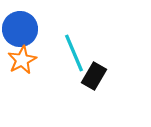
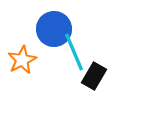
blue circle: moved 34 px right
cyan line: moved 1 px up
